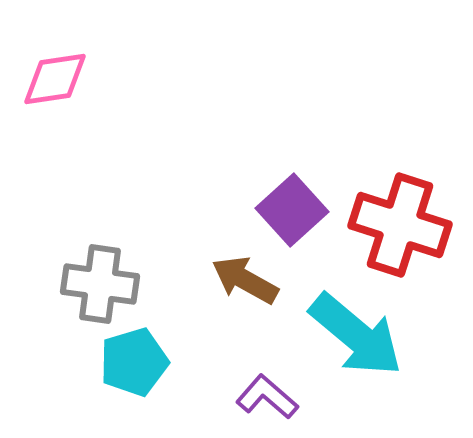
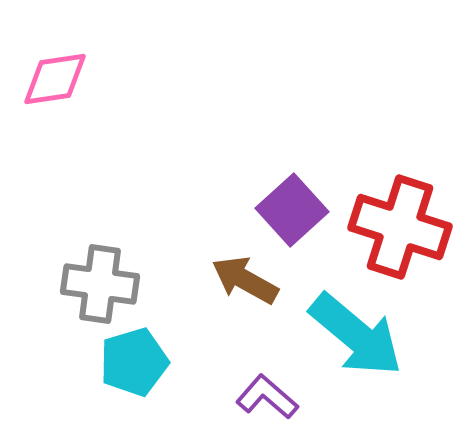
red cross: moved 2 px down
